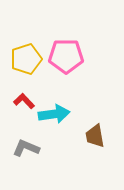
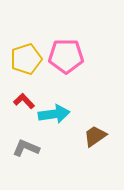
brown trapezoid: rotated 65 degrees clockwise
